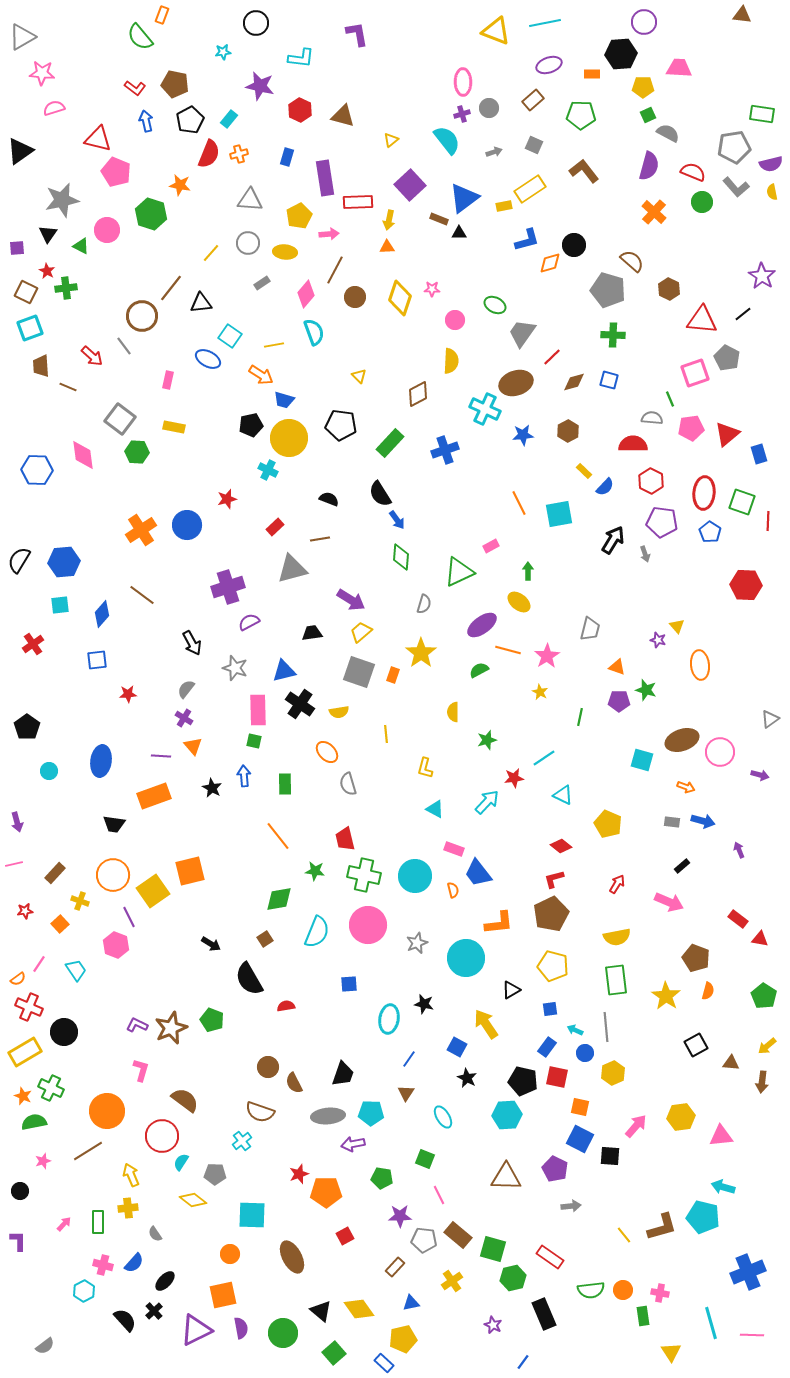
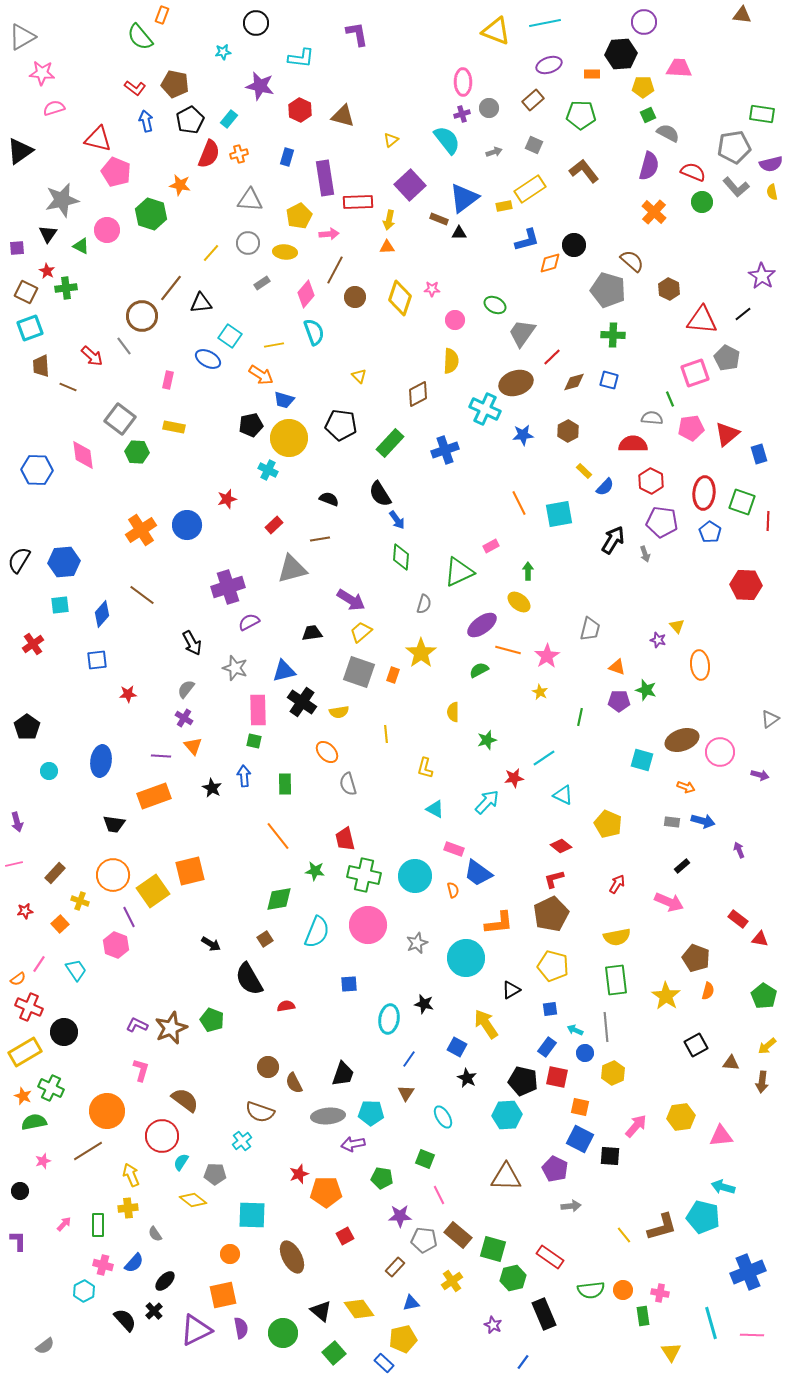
red rectangle at (275, 527): moved 1 px left, 2 px up
black cross at (300, 704): moved 2 px right, 2 px up
blue trapezoid at (478, 873): rotated 16 degrees counterclockwise
green rectangle at (98, 1222): moved 3 px down
